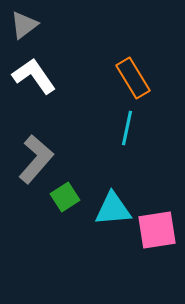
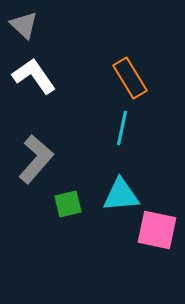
gray triangle: rotated 40 degrees counterclockwise
orange rectangle: moved 3 px left
cyan line: moved 5 px left
green square: moved 3 px right, 7 px down; rotated 20 degrees clockwise
cyan triangle: moved 8 px right, 14 px up
pink square: rotated 21 degrees clockwise
